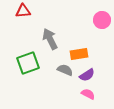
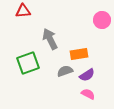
gray semicircle: moved 1 px down; rotated 42 degrees counterclockwise
